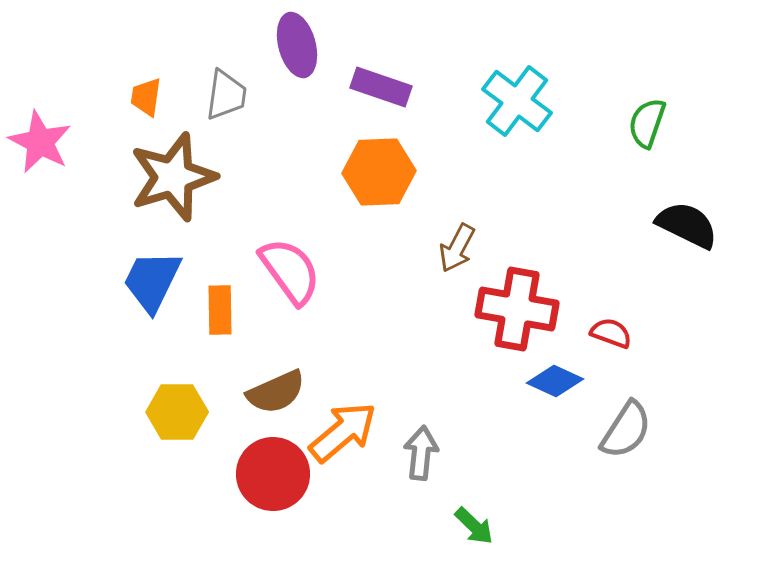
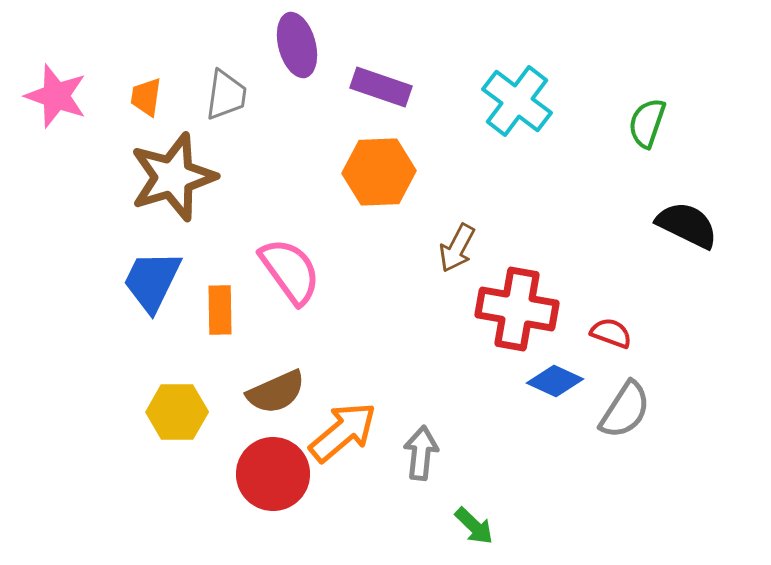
pink star: moved 16 px right, 46 px up; rotated 8 degrees counterclockwise
gray semicircle: moved 1 px left, 20 px up
